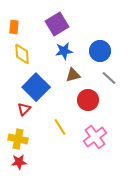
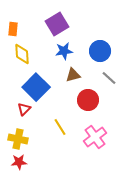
orange rectangle: moved 1 px left, 2 px down
